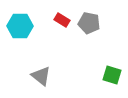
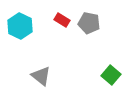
cyan hexagon: rotated 25 degrees clockwise
green square: moved 1 px left; rotated 24 degrees clockwise
